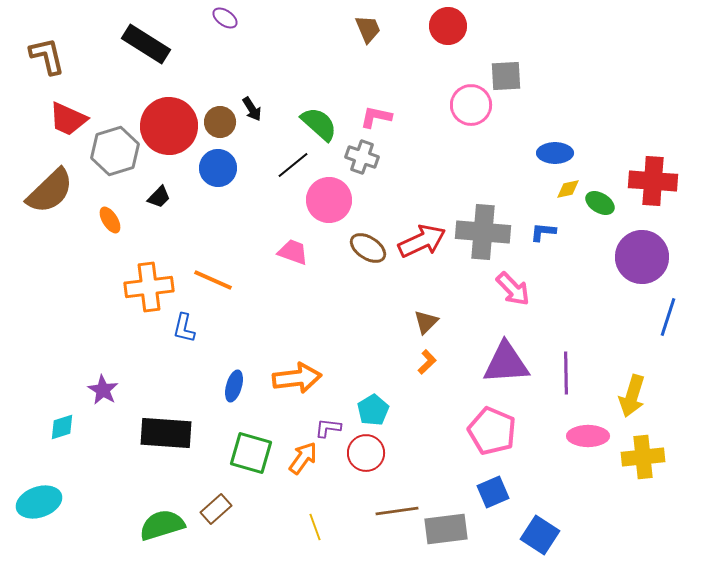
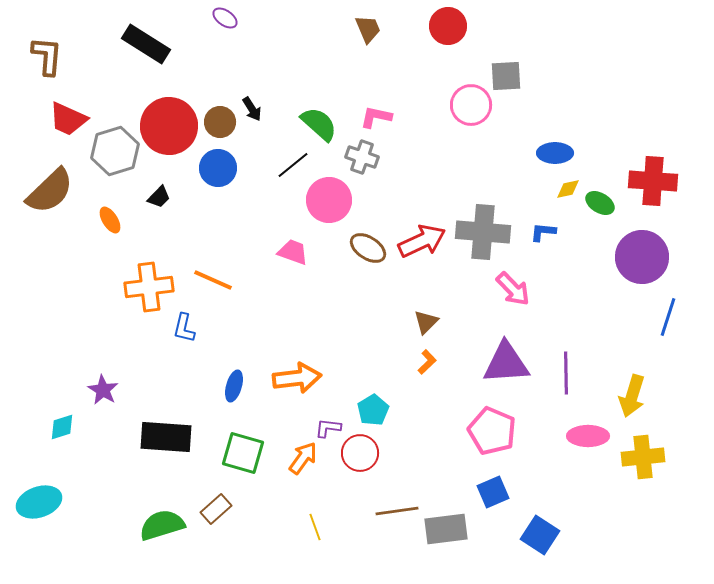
brown L-shape at (47, 56): rotated 18 degrees clockwise
black rectangle at (166, 433): moved 4 px down
green square at (251, 453): moved 8 px left
red circle at (366, 453): moved 6 px left
